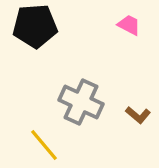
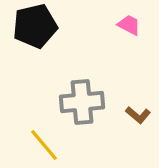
black pentagon: rotated 9 degrees counterclockwise
gray cross: moved 1 px right; rotated 30 degrees counterclockwise
